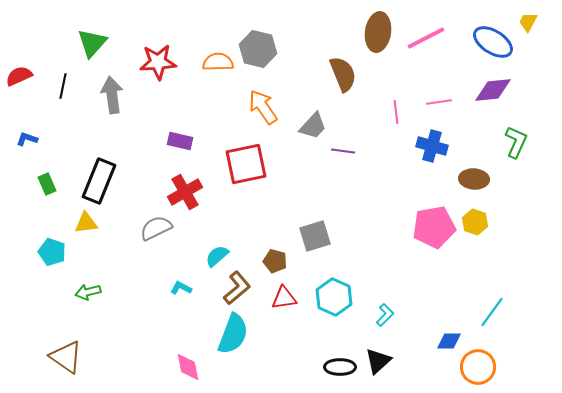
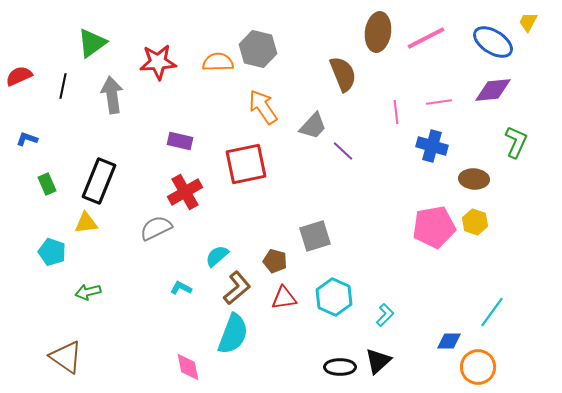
green triangle at (92, 43): rotated 12 degrees clockwise
purple line at (343, 151): rotated 35 degrees clockwise
